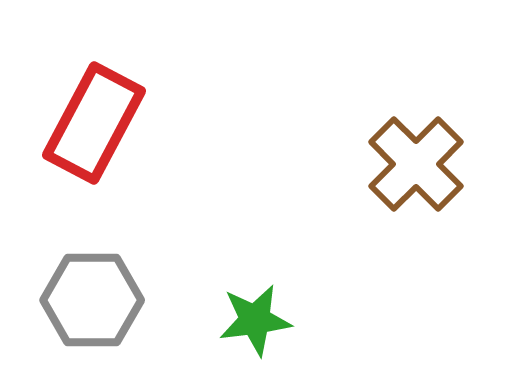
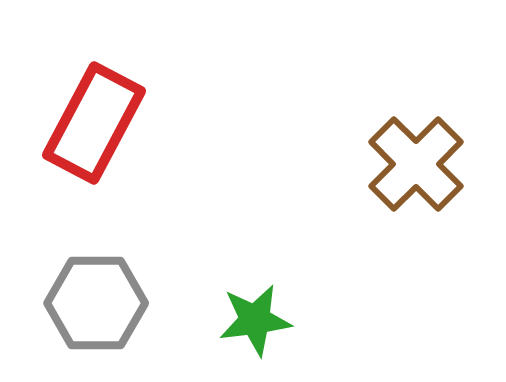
gray hexagon: moved 4 px right, 3 px down
